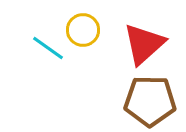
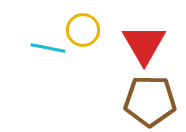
red triangle: rotated 18 degrees counterclockwise
cyan line: rotated 24 degrees counterclockwise
